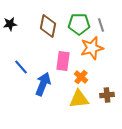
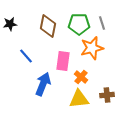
gray line: moved 1 px right, 2 px up
blue line: moved 5 px right, 11 px up
